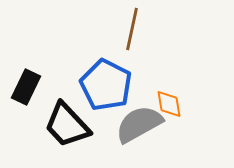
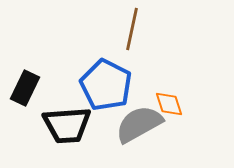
black rectangle: moved 1 px left, 1 px down
orange diamond: rotated 8 degrees counterclockwise
black trapezoid: rotated 51 degrees counterclockwise
